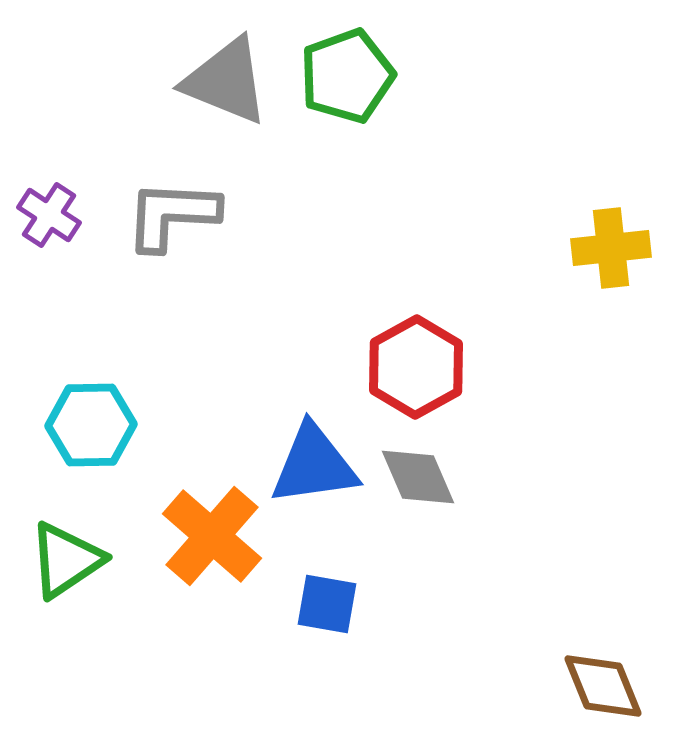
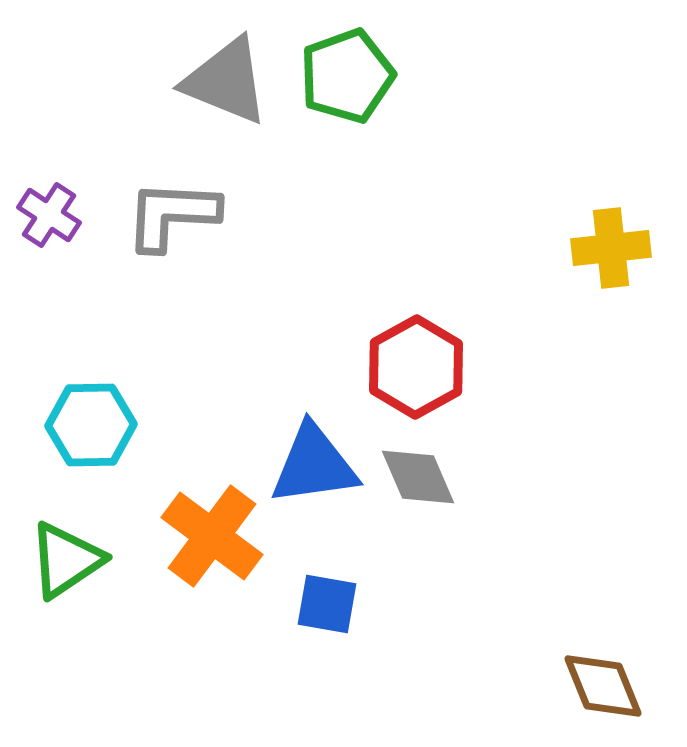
orange cross: rotated 4 degrees counterclockwise
